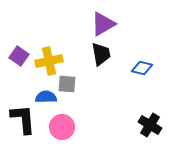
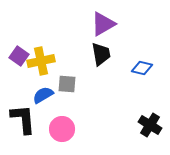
yellow cross: moved 8 px left
blue semicircle: moved 3 px left, 2 px up; rotated 30 degrees counterclockwise
pink circle: moved 2 px down
